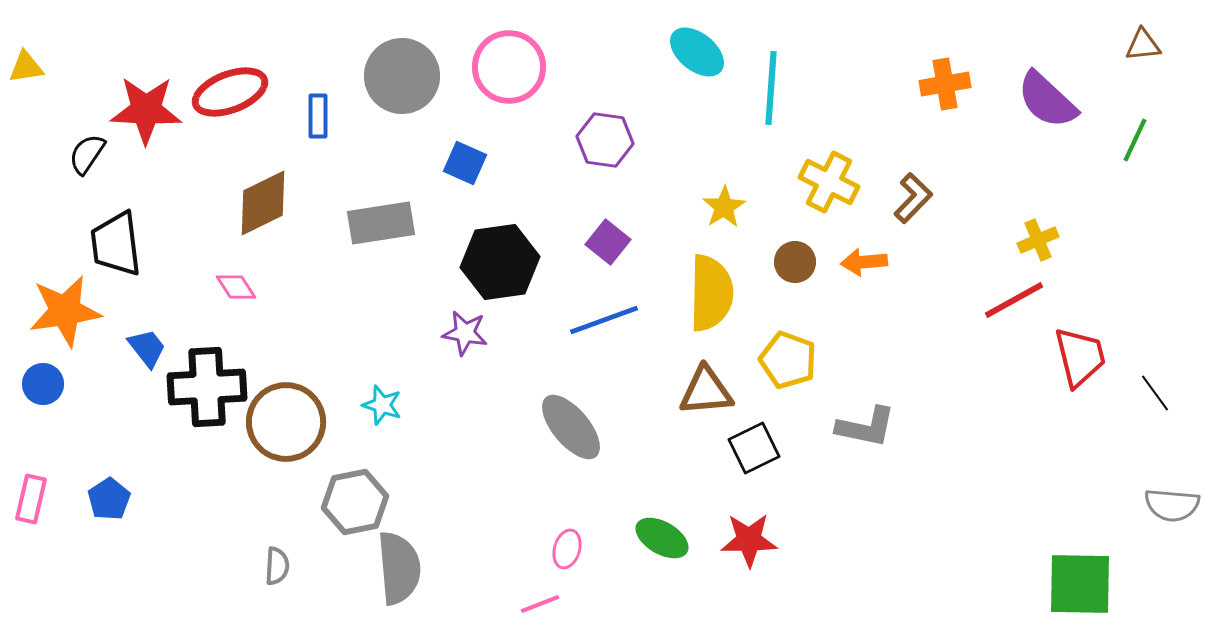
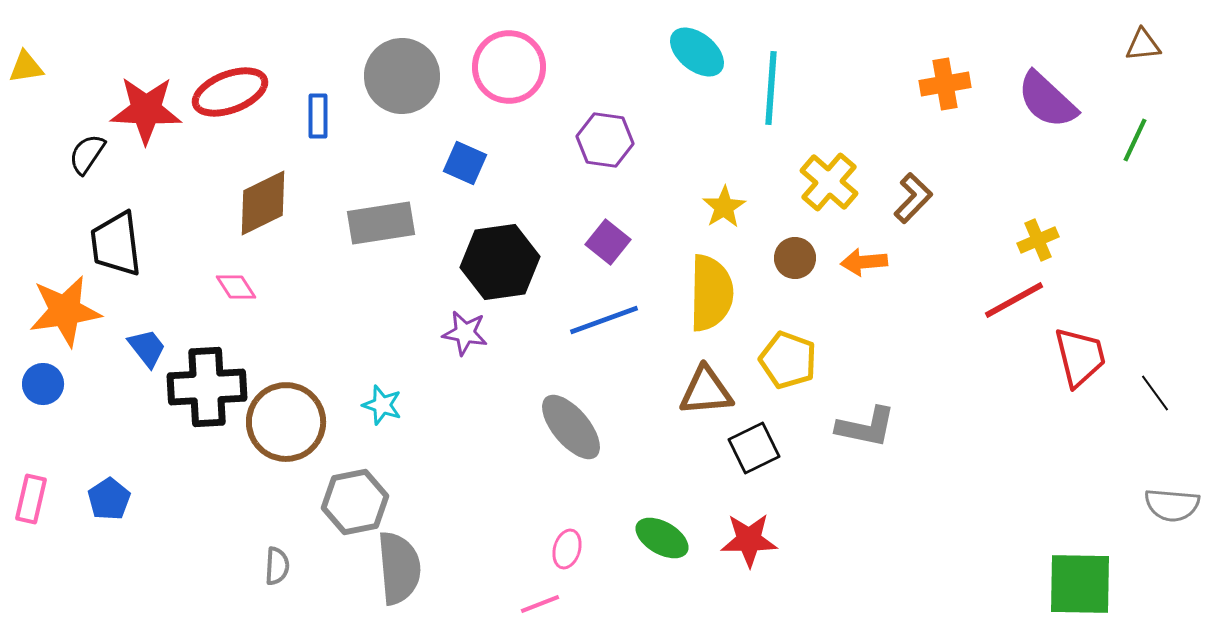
yellow cross at (829, 182): rotated 14 degrees clockwise
brown circle at (795, 262): moved 4 px up
